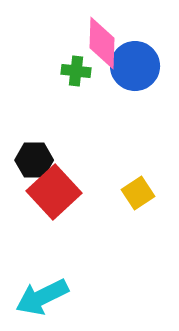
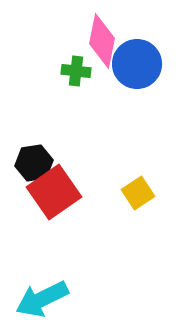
pink diamond: moved 2 px up; rotated 10 degrees clockwise
blue circle: moved 2 px right, 2 px up
black hexagon: moved 3 px down; rotated 9 degrees counterclockwise
red square: rotated 8 degrees clockwise
cyan arrow: moved 2 px down
